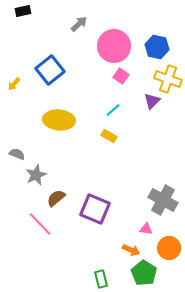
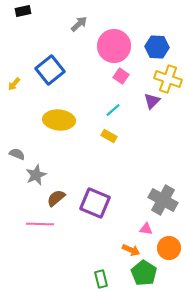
blue hexagon: rotated 10 degrees counterclockwise
purple square: moved 6 px up
pink line: rotated 44 degrees counterclockwise
